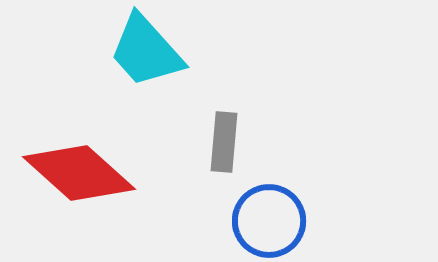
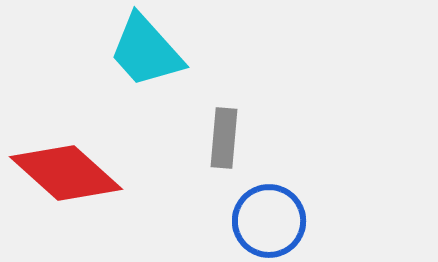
gray rectangle: moved 4 px up
red diamond: moved 13 px left
